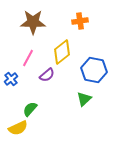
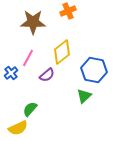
orange cross: moved 12 px left, 10 px up; rotated 14 degrees counterclockwise
blue cross: moved 6 px up
green triangle: moved 3 px up
